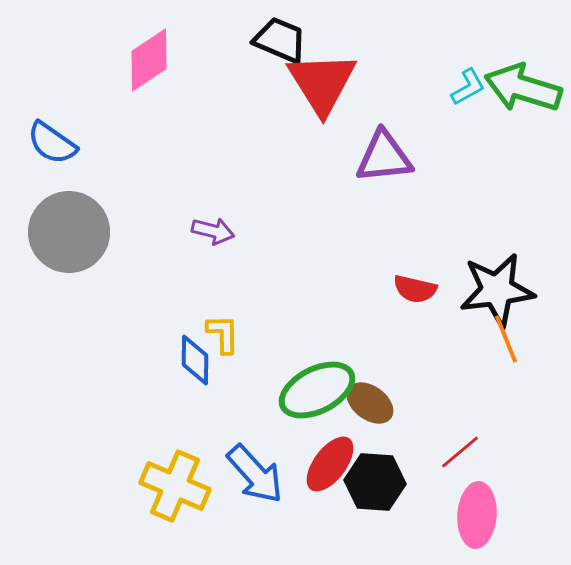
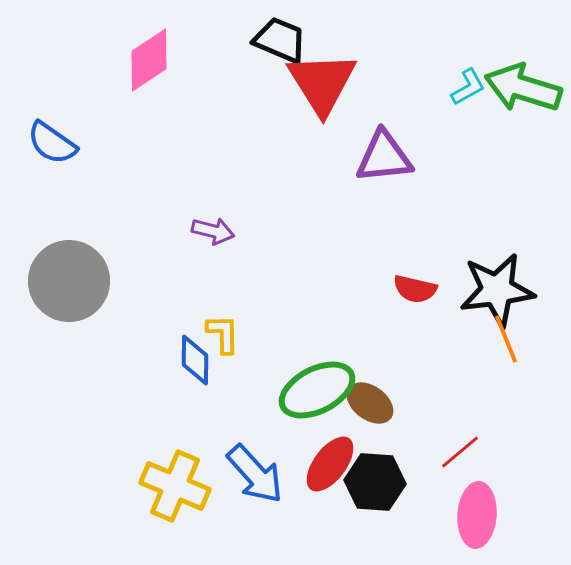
gray circle: moved 49 px down
